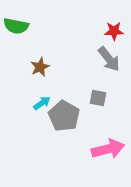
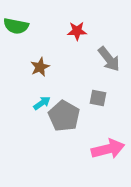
red star: moved 37 px left
